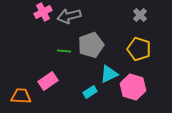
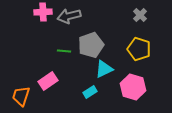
pink cross: rotated 24 degrees clockwise
cyan triangle: moved 5 px left, 5 px up
orange trapezoid: rotated 75 degrees counterclockwise
